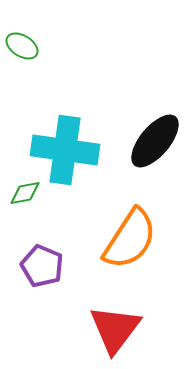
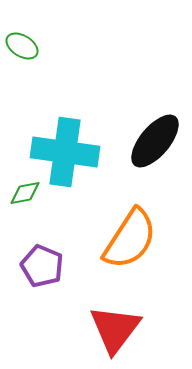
cyan cross: moved 2 px down
